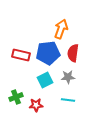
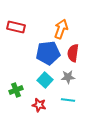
red rectangle: moved 5 px left, 28 px up
cyan square: rotated 21 degrees counterclockwise
green cross: moved 7 px up
red star: moved 3 px right; rotated 16 degrees clockwise
